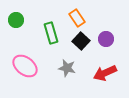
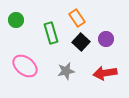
black square: moved 1 px down
gray star: moved 1 px left, 3 px down; rotated 24 degrees counterclockwise
red arrow: rotated 15 degrees clockwise
